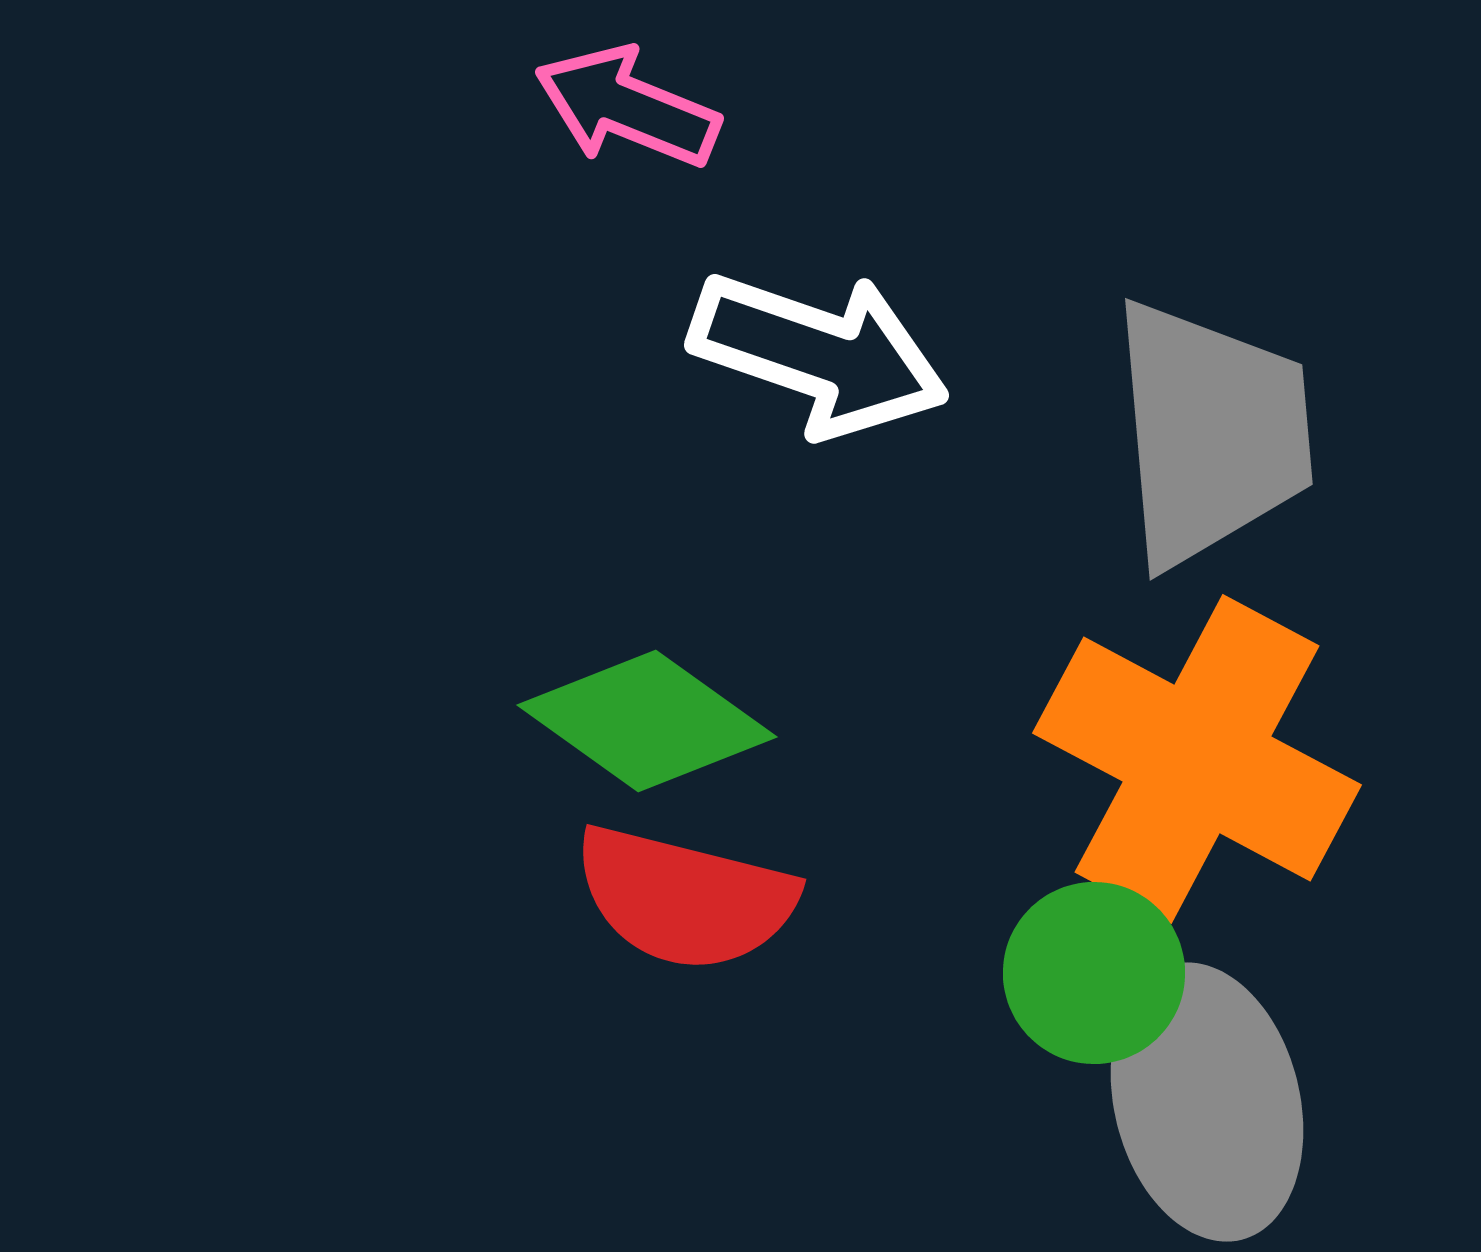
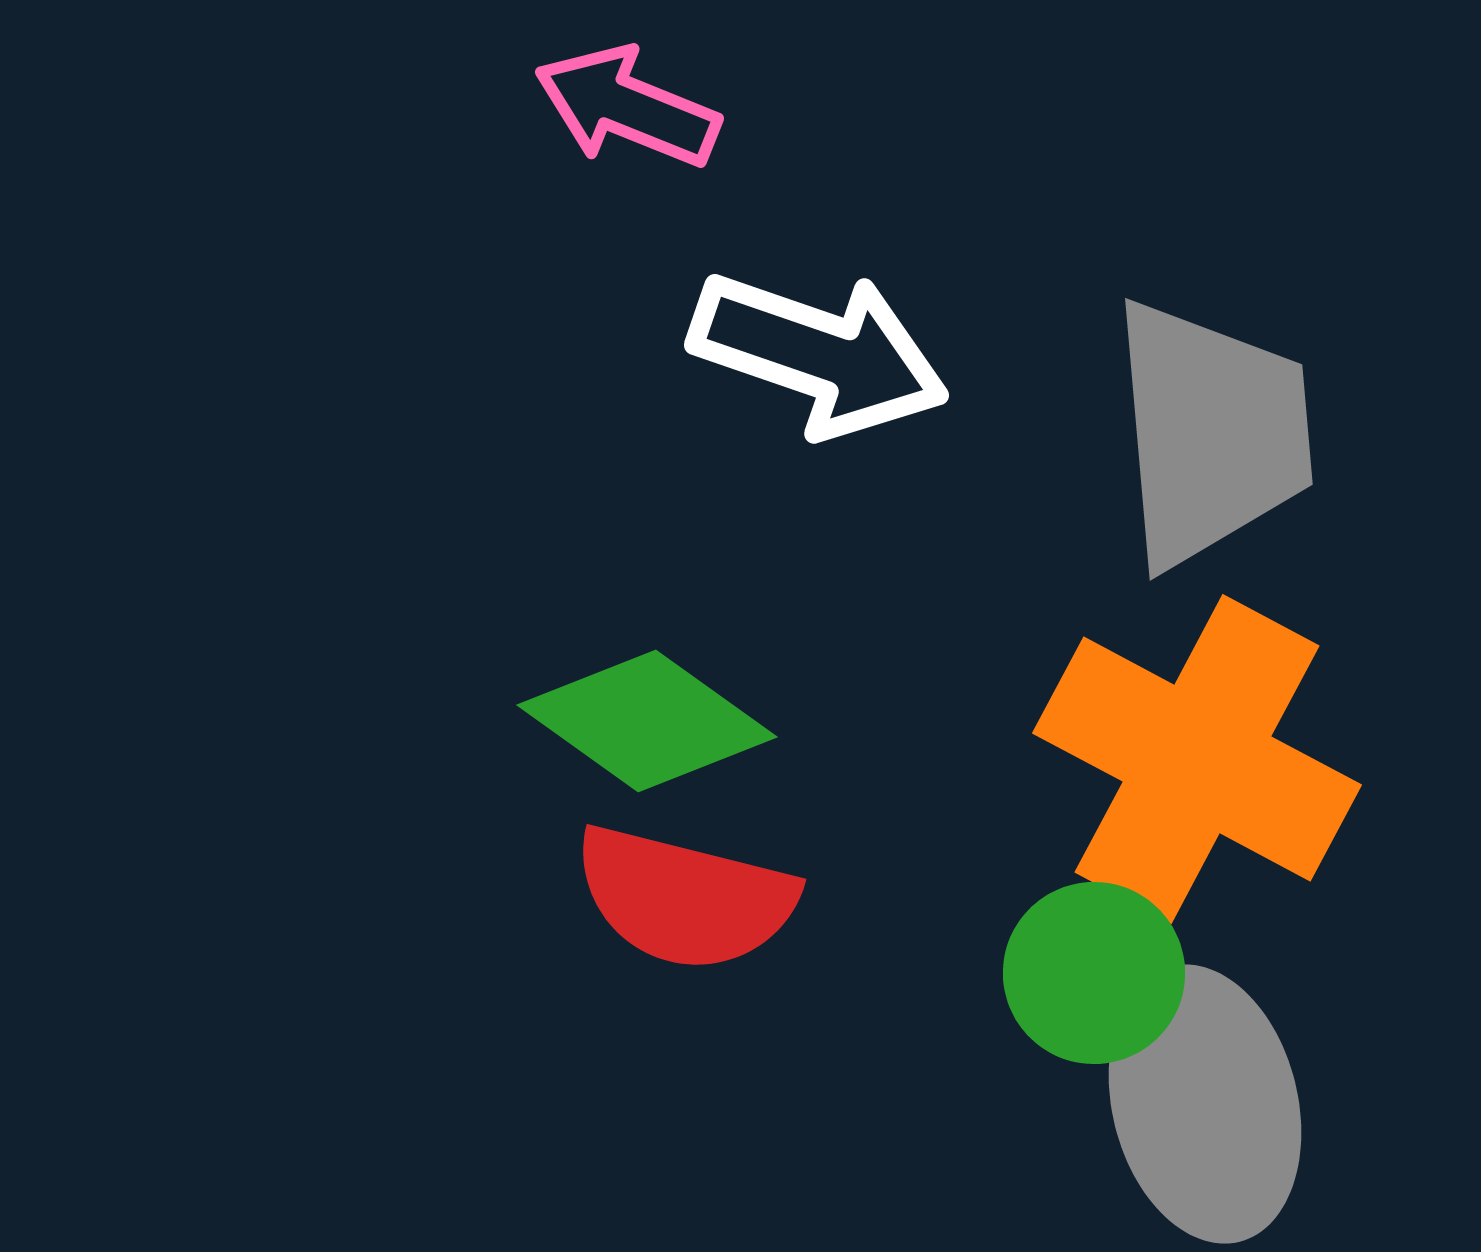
gray ellipse: moved 2 px left, 2 px down
